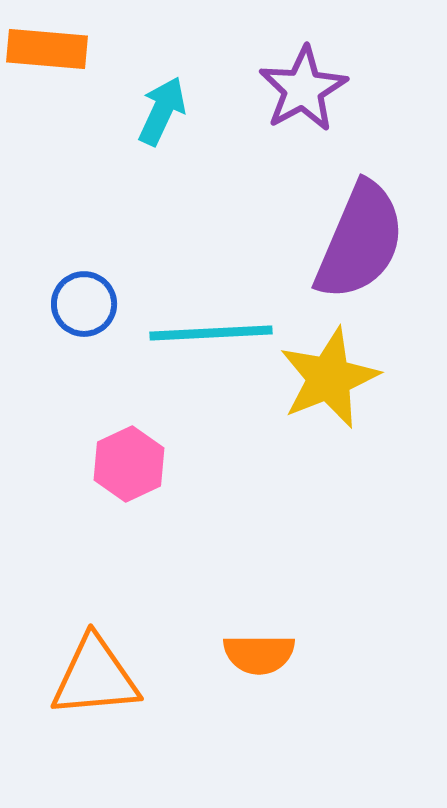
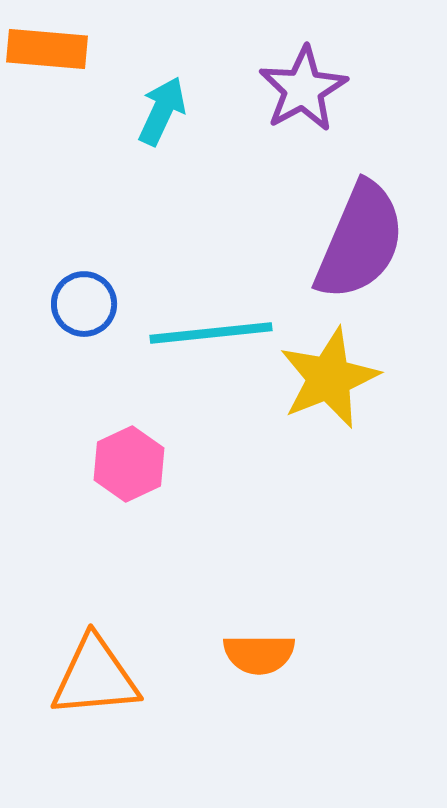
cyan line: rotated 3 degrees counterclockwise
